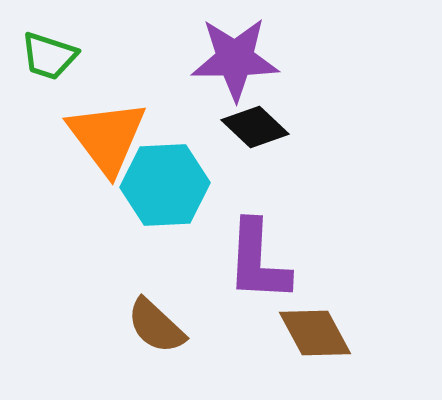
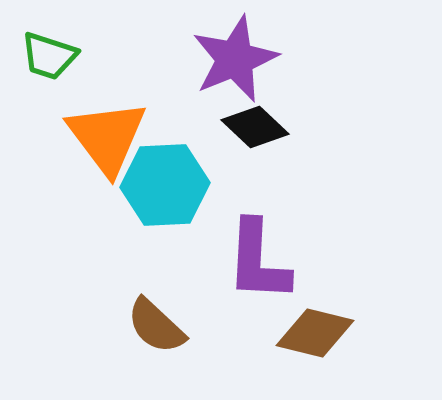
purple star: rotated 22 degrees counterclockwise
brown diamond: rotated 48 degrees counterclockwise
